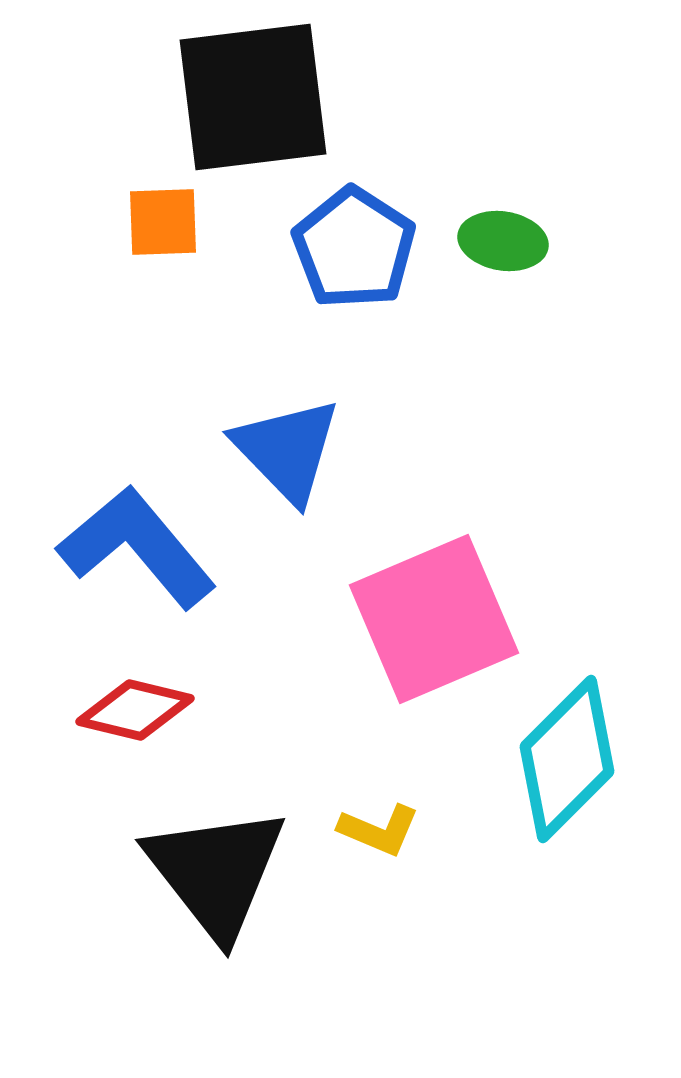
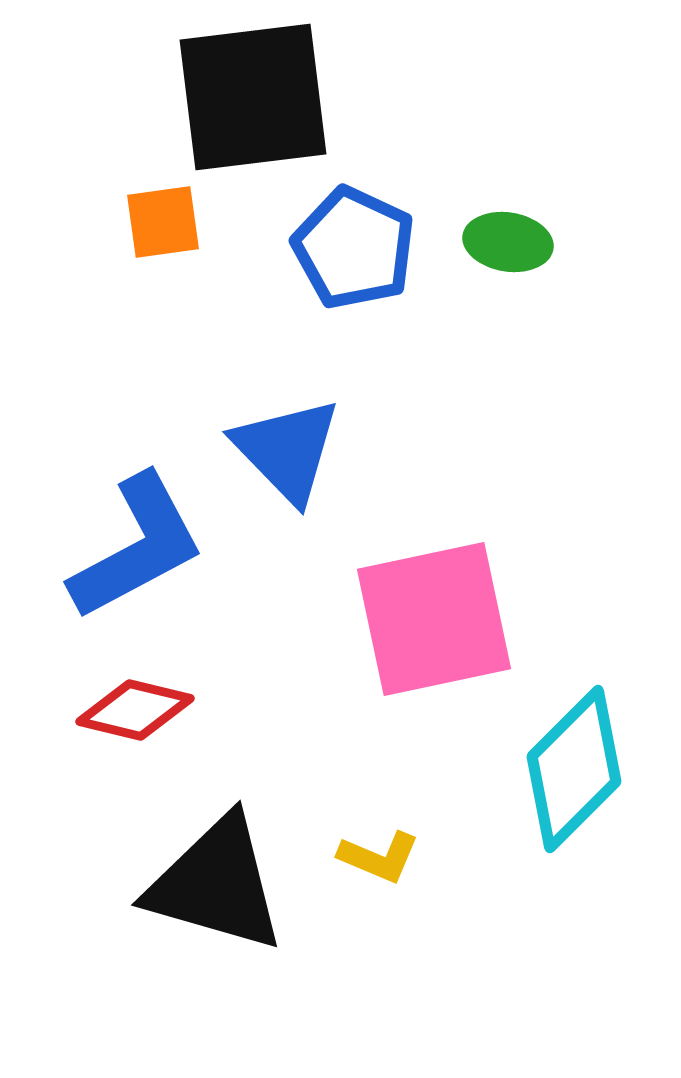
orange square: rotated 6 degrees counterclockwise
green ellipse: moved 5 px right, 1 px down
blue pentagon: rotated 8 degrees counterclockwise
blue L-shape: rotated 102 degrees clockwise
pink square: rotated 11 degrees clockwise
cyan diamond: moved 7 px right, 10 px down
yellow L-shape: moved 27 px down
black triangle: moved 12 px down; rotated 36 degrees counterclockwise
